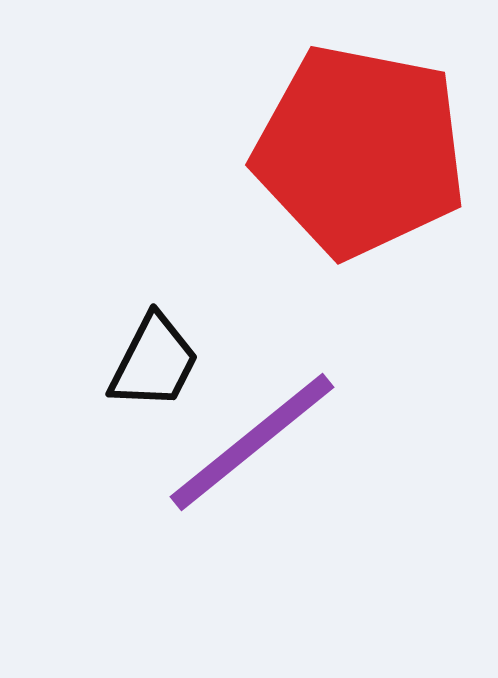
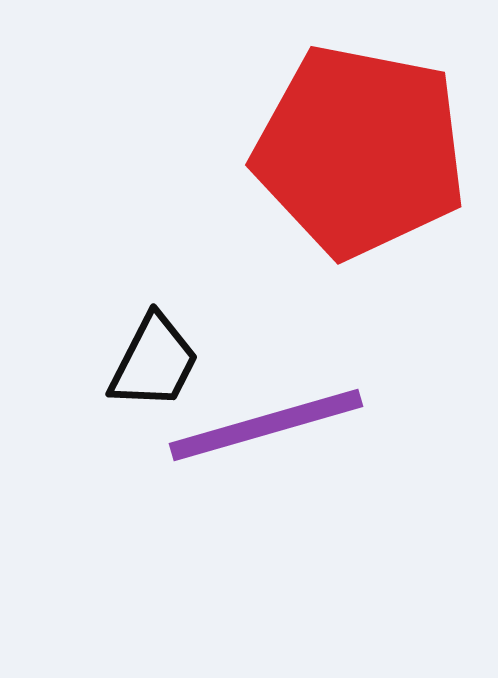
purple line: moved 14 px right, 17 px up; rotated 23 degrees clockwise
